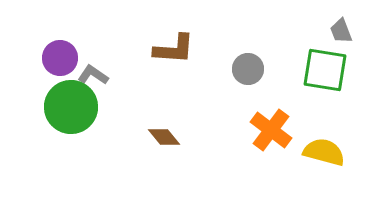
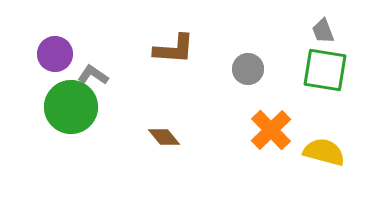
gray trapezoid: moved 18 px left
purple circle: moved 5 px left, 4 px up
orange cross: rotated 9 degrees clockwise
